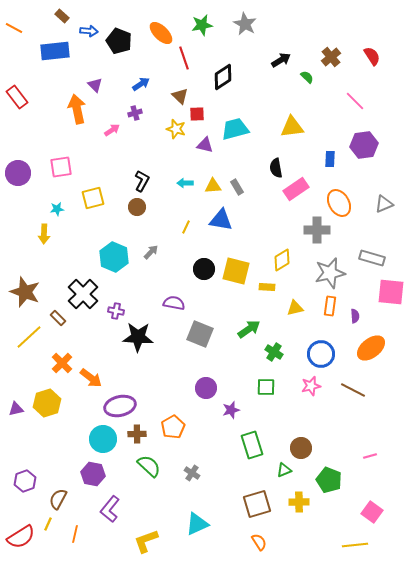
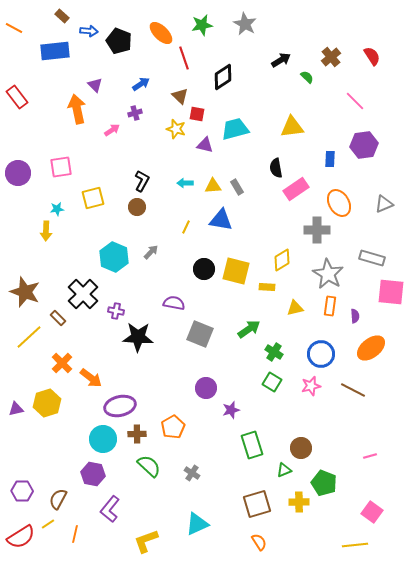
red square at (197, 114): rotated 14 degrees clockwise
yellow arrow at (44, 234): moved 2 px right, 3 px up
gray star at (330, 273): moved 2 px left, 1 px down; rotated 28 degrees counterclockwise
green square at (266, 387): moved 6 px right, 5 px up; rotated 30 degrees clockwise
green pentagon at (329, 480): moved 5 px left, 3 px down
purple hexagon at (25, 481): moved 3 px left, 10 px down; rotated 20 degrees clockwise
yellow line at (48, 524): rotated 32 degrees clockwise
